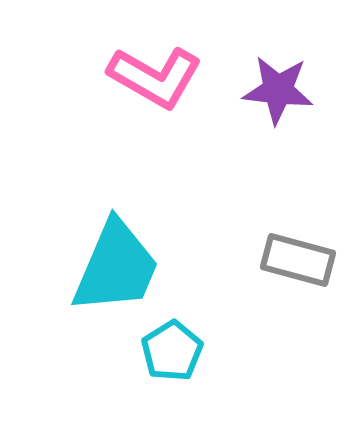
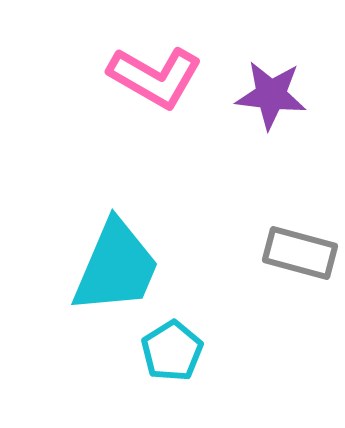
purple star: moved 7 px left, 5 px down
gray rectangle: moved 2 px right, 7 px up
